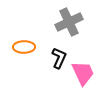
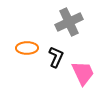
orange ellipse: moved 3 px right, 1 px down
black L-shape: moved 3 px left, 1 px up
